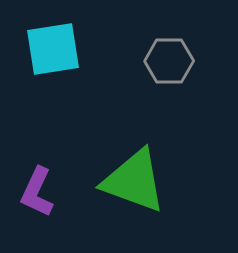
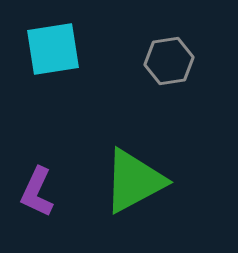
gray hexagon: rotated 9 degrees counterclockwise
green triangle: rotated 48 degrees counterclockwise
